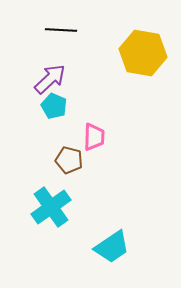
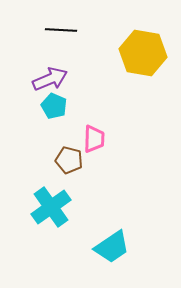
purple arrow: rotated 20 degrees clockwise
pink trapezoid: moved 2 px down
